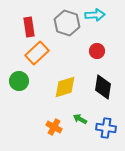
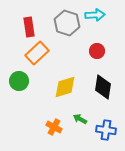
blue cross: moved 2 px down
